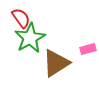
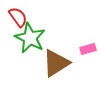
red semicircle: moved 3 px left, 1 px up
green star: rotated 16 degrees counterclockwise
